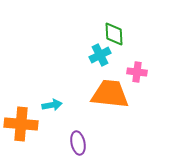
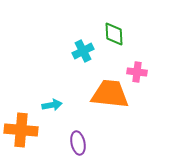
cyan cross: moved 17 px left, 4 px up
orange cross: moved 6 px down
